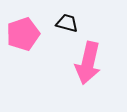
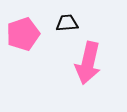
black trapezoid: rotated 20 degrees counterclockwise
